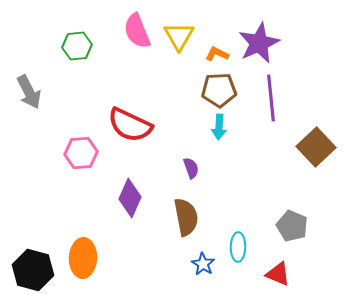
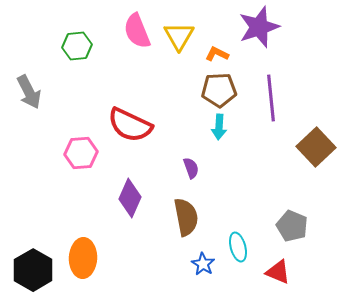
purple star: moved 16 px up; rotated 6 degrees clockwise
cyan ellipse: rotated 16 degrees counterclockwise
black hexagon: rotated 15 degrees clockwise
red triangle: moved 2 px up
